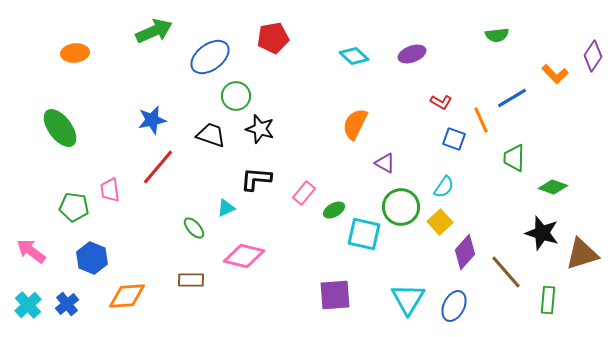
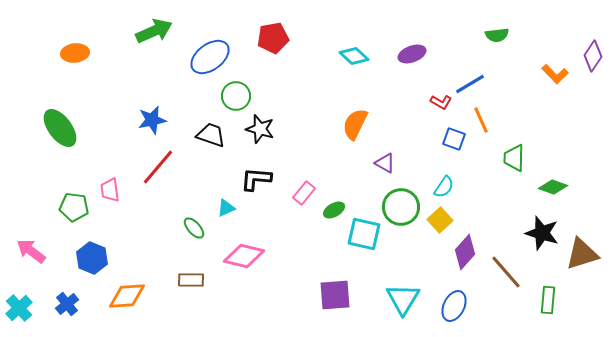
blue line at (512, 98): moved 42 px left, 14 px up
yellow square at (440, 222): moved 2 px up
cyan triangle at (408, 299): moved 5 px left
cyan cross at (28, 305): moved 9 px left, 3 px down
